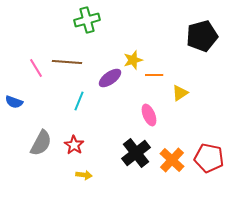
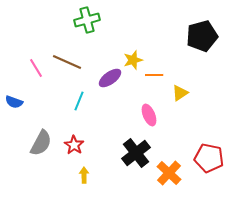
brown line: rotated 20 degrees clockwise
orange cross: moved 3 px left, 13 px down
yellow arrow: rotated 98 degrees counterclockwise
